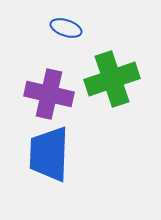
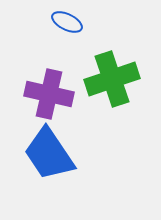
blue ellipse: moved 1 px right, 6 px up; rotated 8 degrees clockwise
blue trapezoid: rotated 36 degrees counterclockwise
